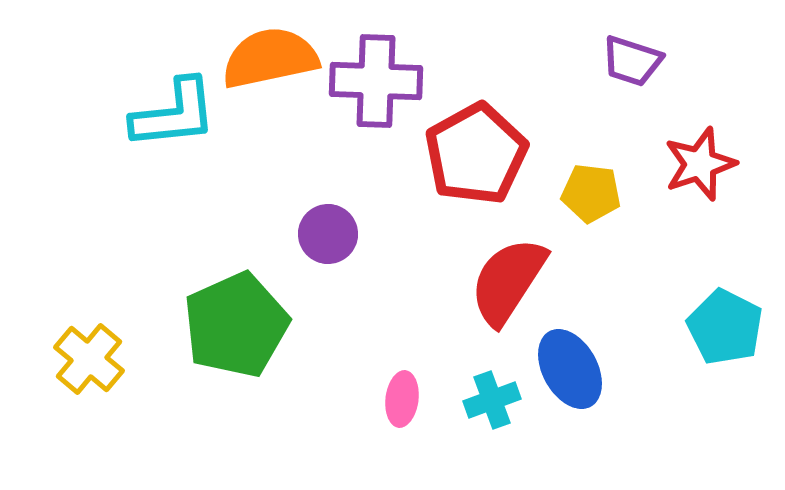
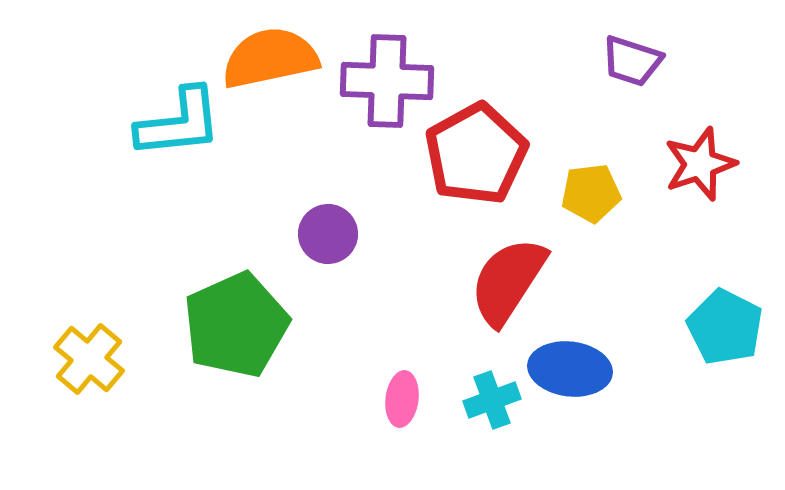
purple cross: moved 11 px right
cyan L-shape: moved 5 px right, 9 px down
yellow pentagon: rotated 14 degrees counterclockwise
blue ellipse: rotated 54 degrees counterclockwise
